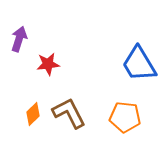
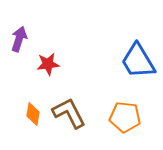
blue trapezoid: moved 1 px left, 3 px up
orange diamond: rotated 35 degrees counterclockwise
